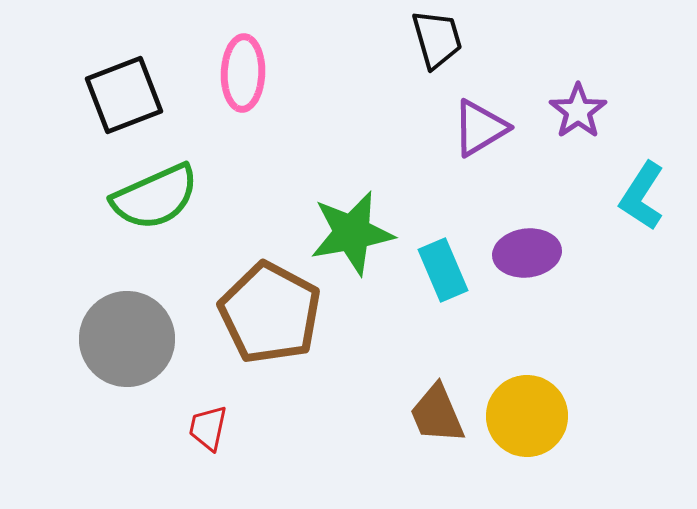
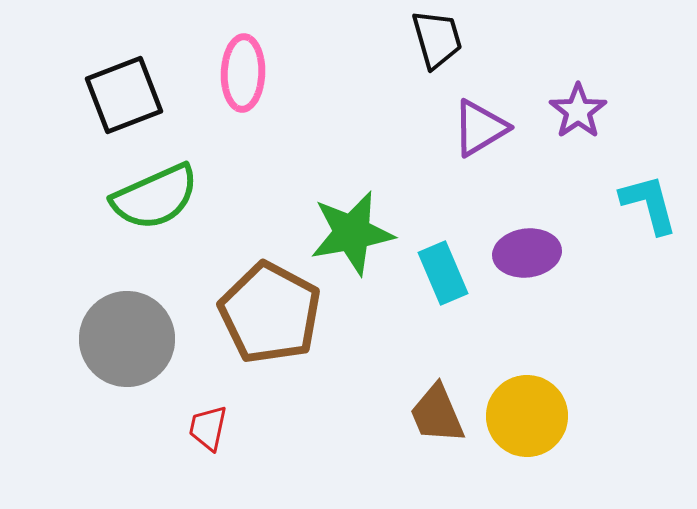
cyan L-shape: moved 7 px right, 8 px down; rotated 132 degrees clockwise
cyan rectangle: moved 3 px down
